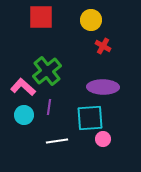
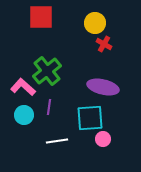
yellow circle: moved 4 px right, 3 px down
red cross: moved 1 px right, 2 px up
purple ellipse: rotated 12 degrees clockwise
